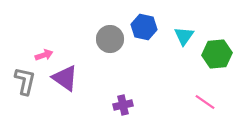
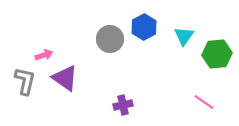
blue hexagon: rotated 20 degrees clockwise
pink line: moved 1 px left
